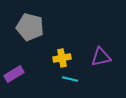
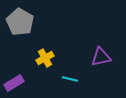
gray pentagon: moved 10 px left, 5 px up; rotated 16 degrees clockwise
yellow cross: moved 17 px left; rotated 18 degrees counterclockwise
purple rectangle: moved 9 px down
